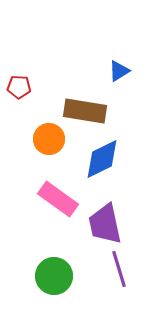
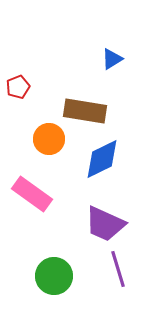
blue triangle: moved 7 px left, 12 px up
red pentagon: moved 1 px left; rotated 25 degrees counterclockwise
pink rectangle: moved 26 px left, 5 px up
purple trapezoid: rotated 54 degrees counterclockwise
purple line: moved 1 px left
